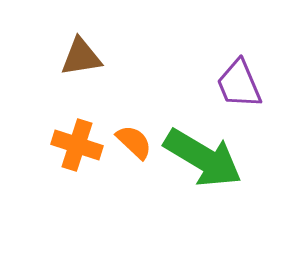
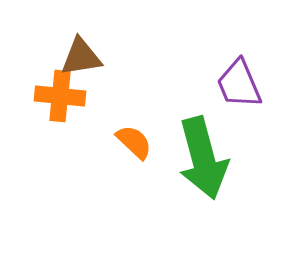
orange cross: moved 17 px left, 49 px up; rotated 12 degrees counterclockwise
green arrow: rotated 44 degrees clockwise
